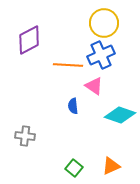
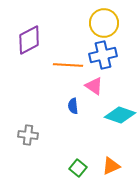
blue cross: moved 2 px right; rotated 12 degrees clockwise
gray cross: moved 3 px right, 1 px up
green square: moved 4 px right
